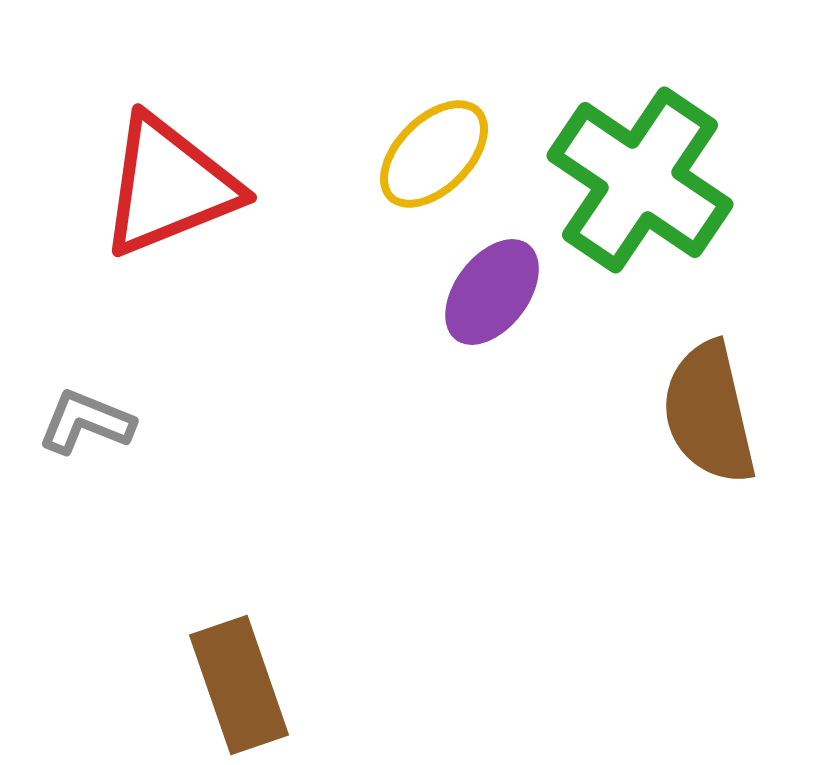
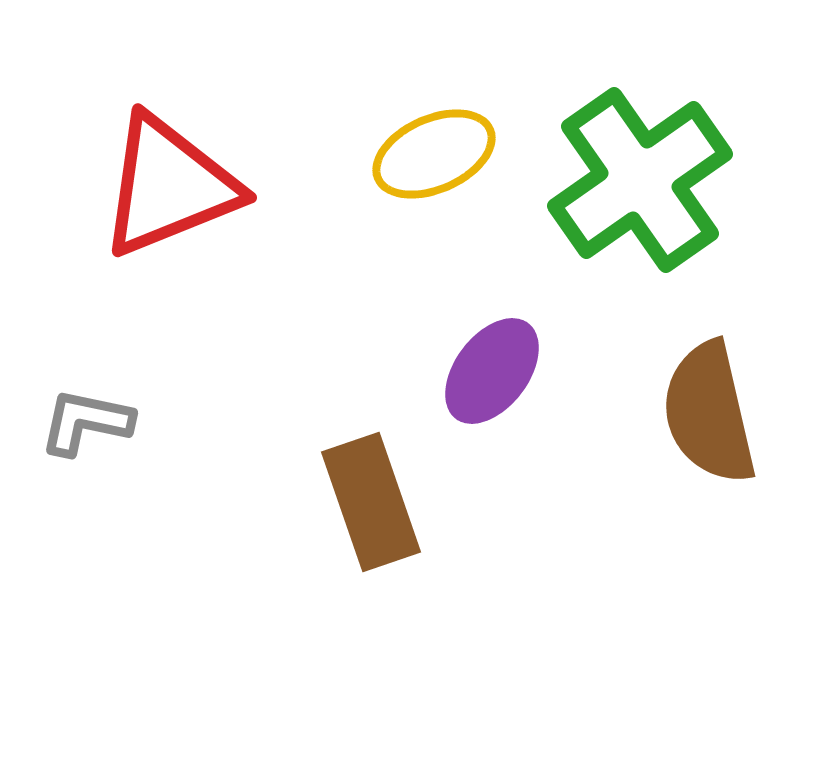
yellow ellipse: rotated 21 degrees clockwise
green cross: rotated 21 degrees clockwise
purple ellipse: moved 79 px down
gray L-shape: rotated 10 degrees counterclockwise
brown rectangle: moved 132 px right, 183 px up
